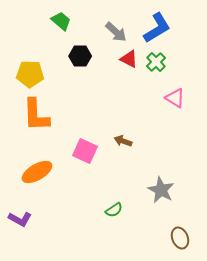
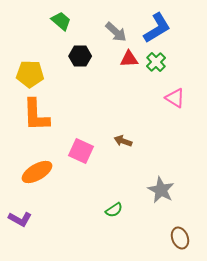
red triangle: rotated 30 degrees counterclockwise
pink square: moved 4 px left
